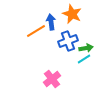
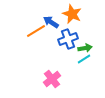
blue arrow: rotated 49 degrees counterclockwise
blue cross: moved 2 px up
green arrow: moved 1 px left
